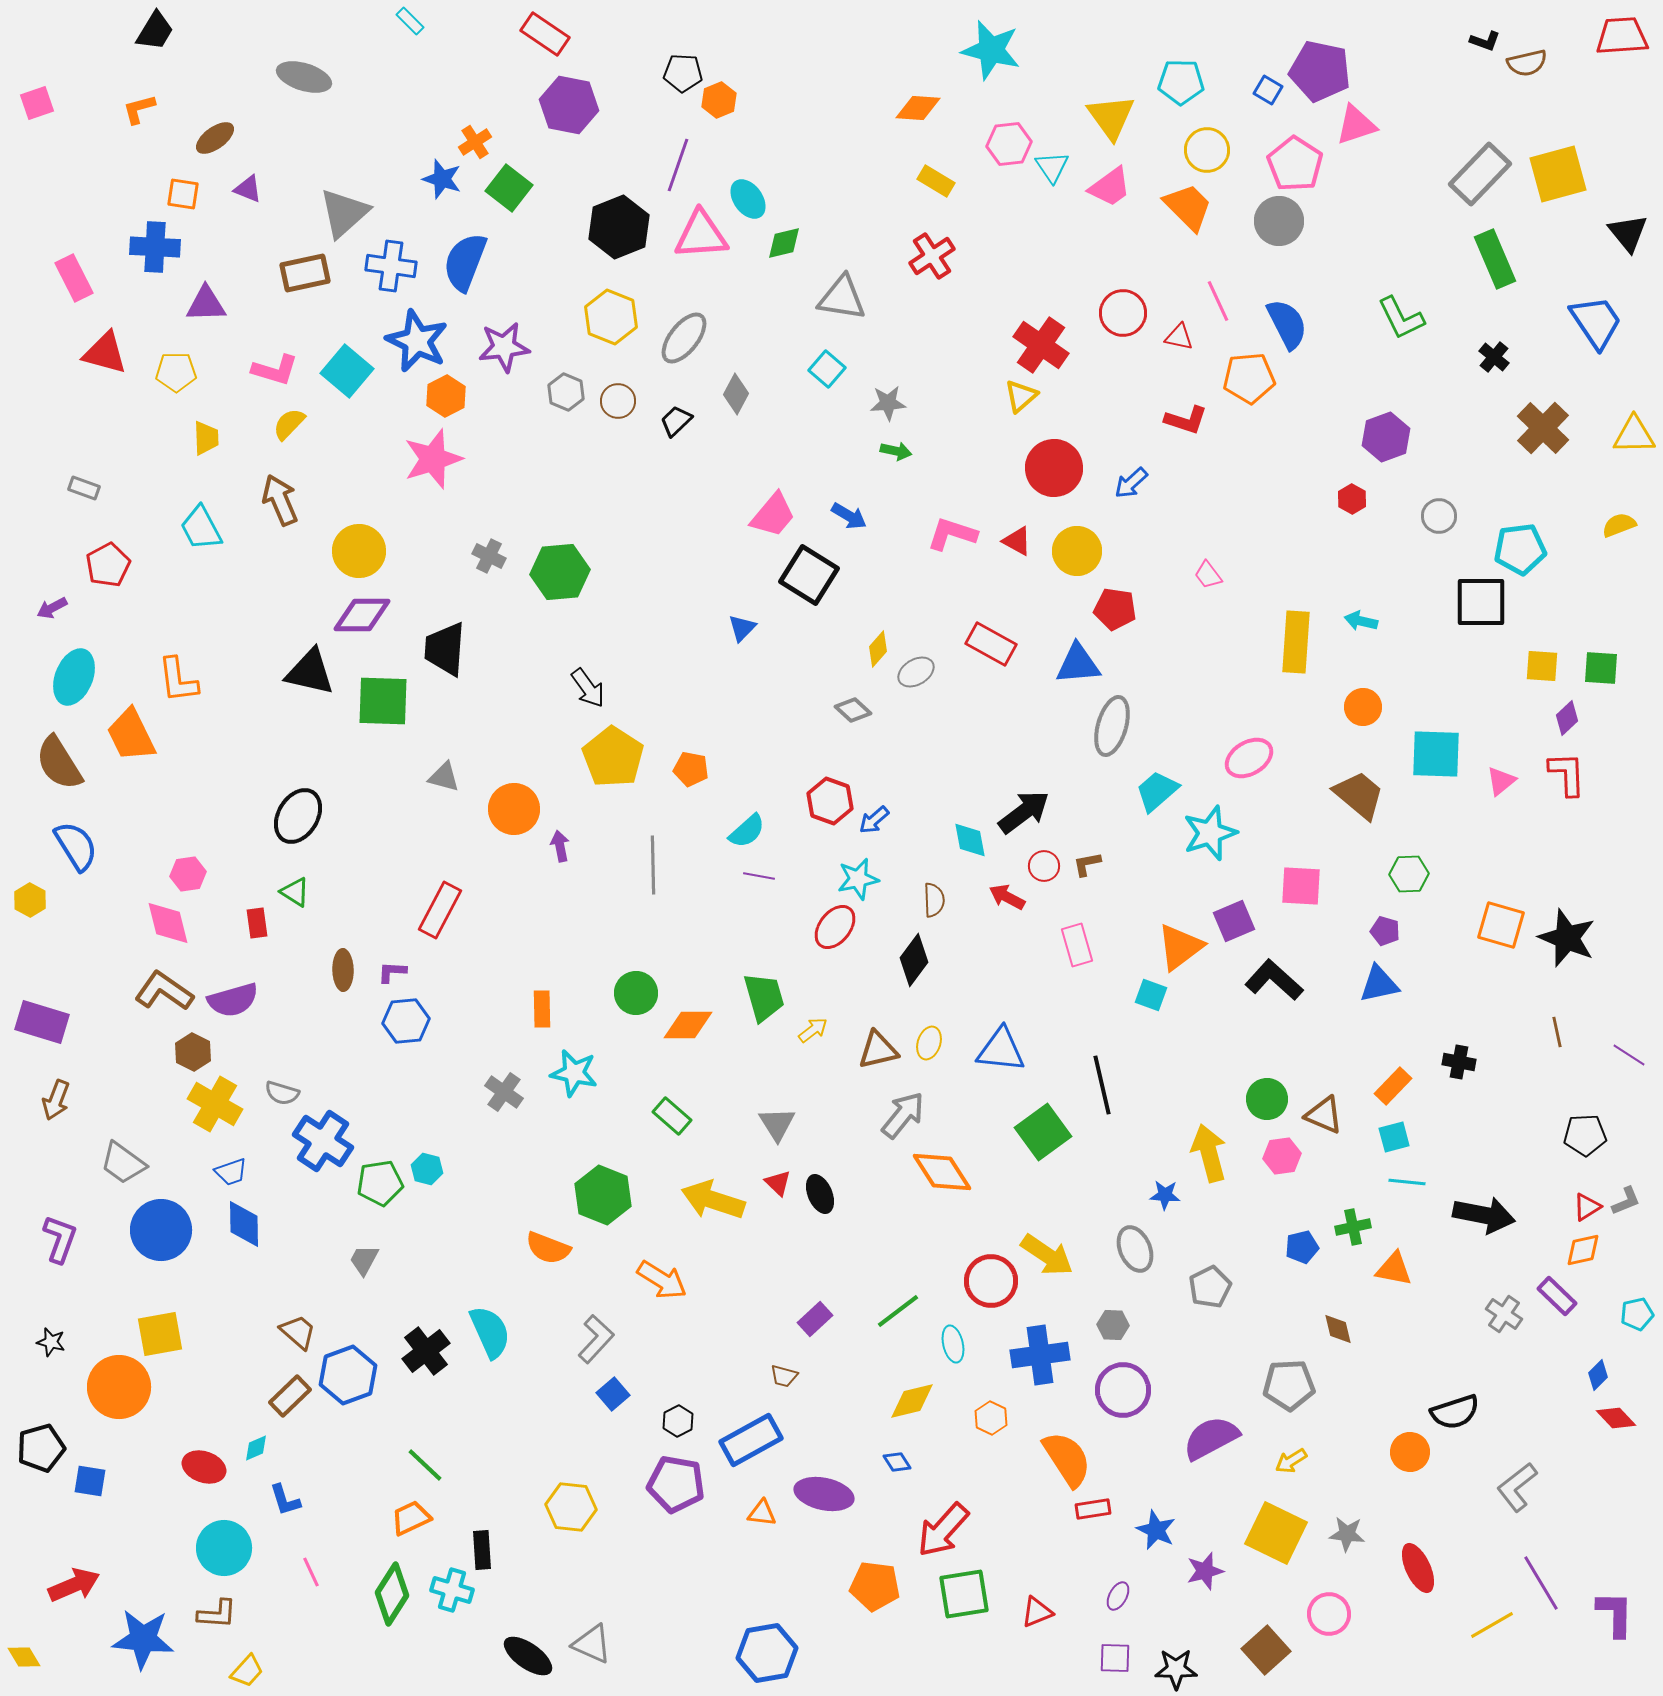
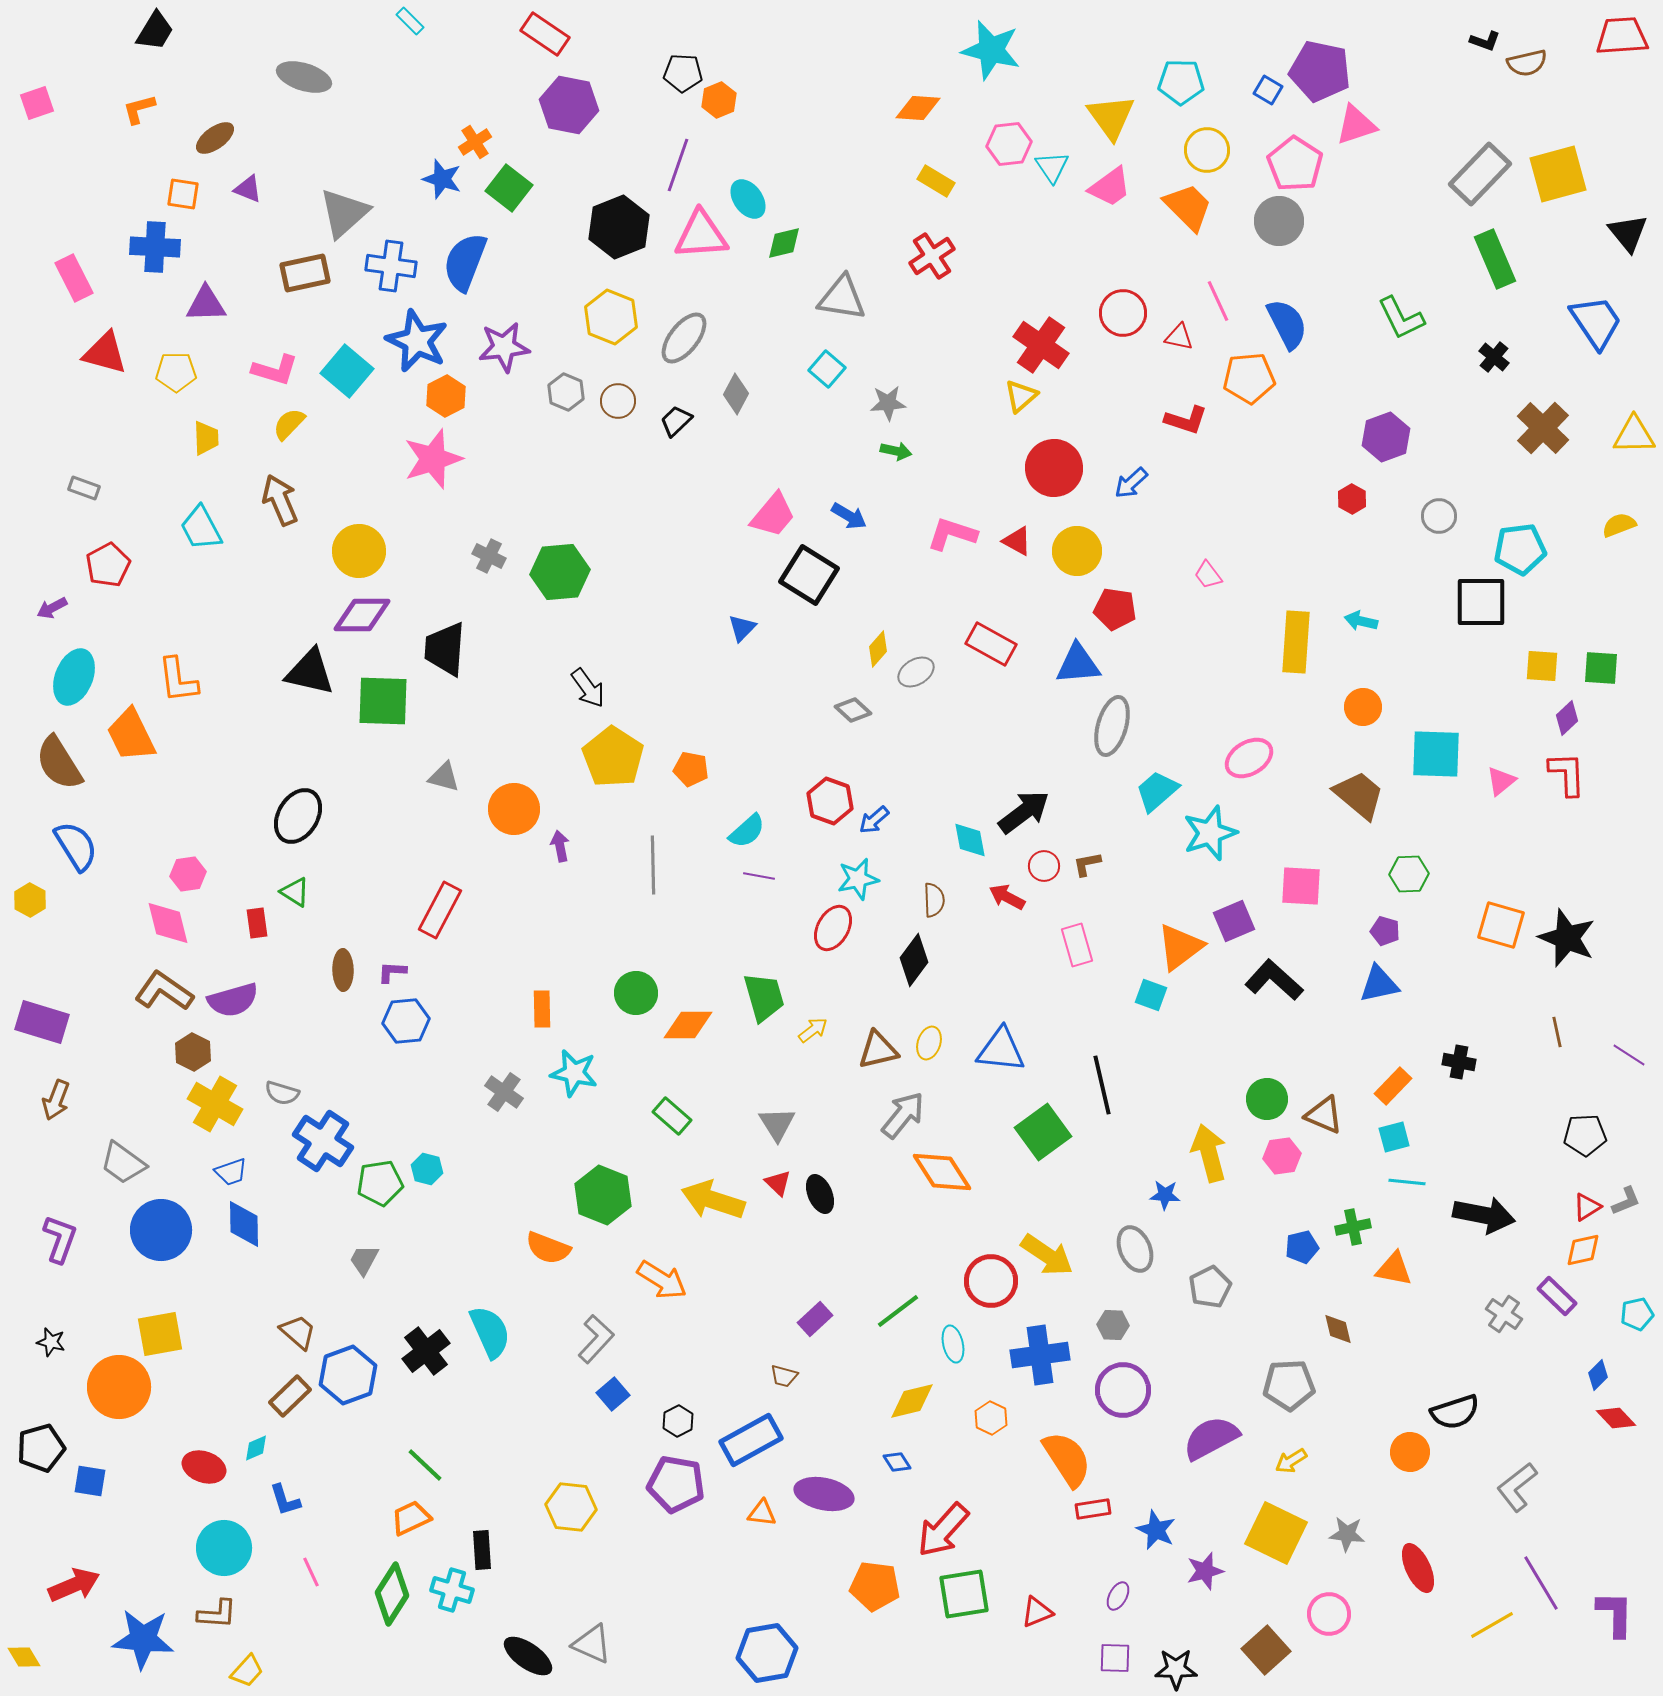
red ellipse at (835, 927): moved 2 px left, 1 px down; rotated 9 degrees counterclockwise
